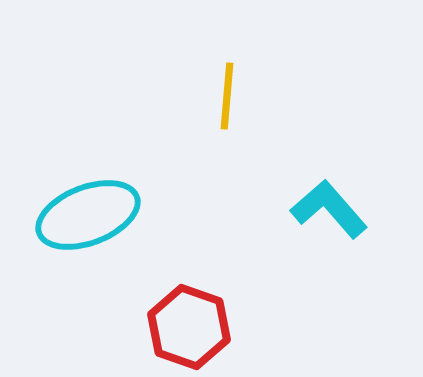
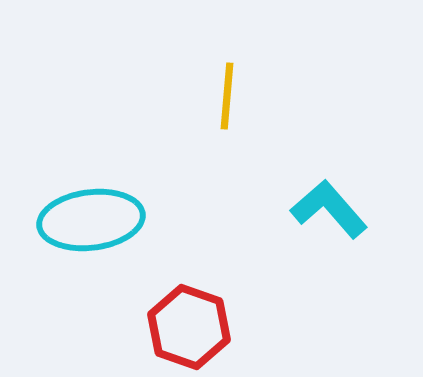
cyan ellipse: moved 3 px right, 5 px down; rotated 14 degrees clockwise
